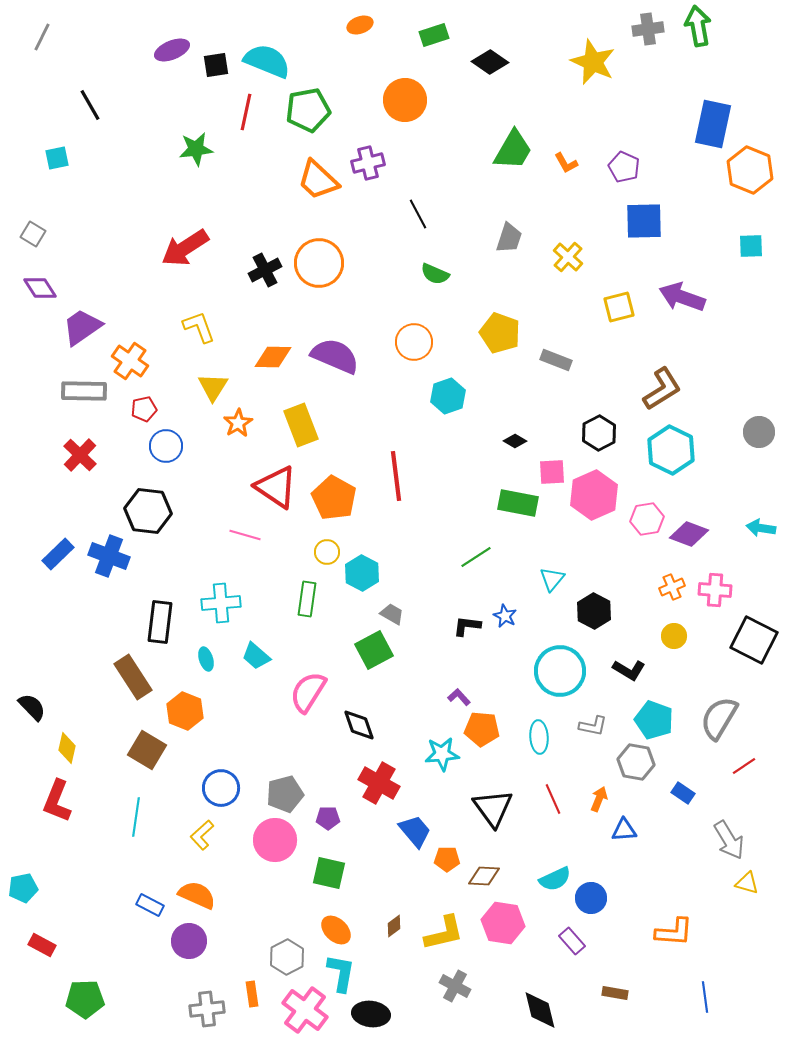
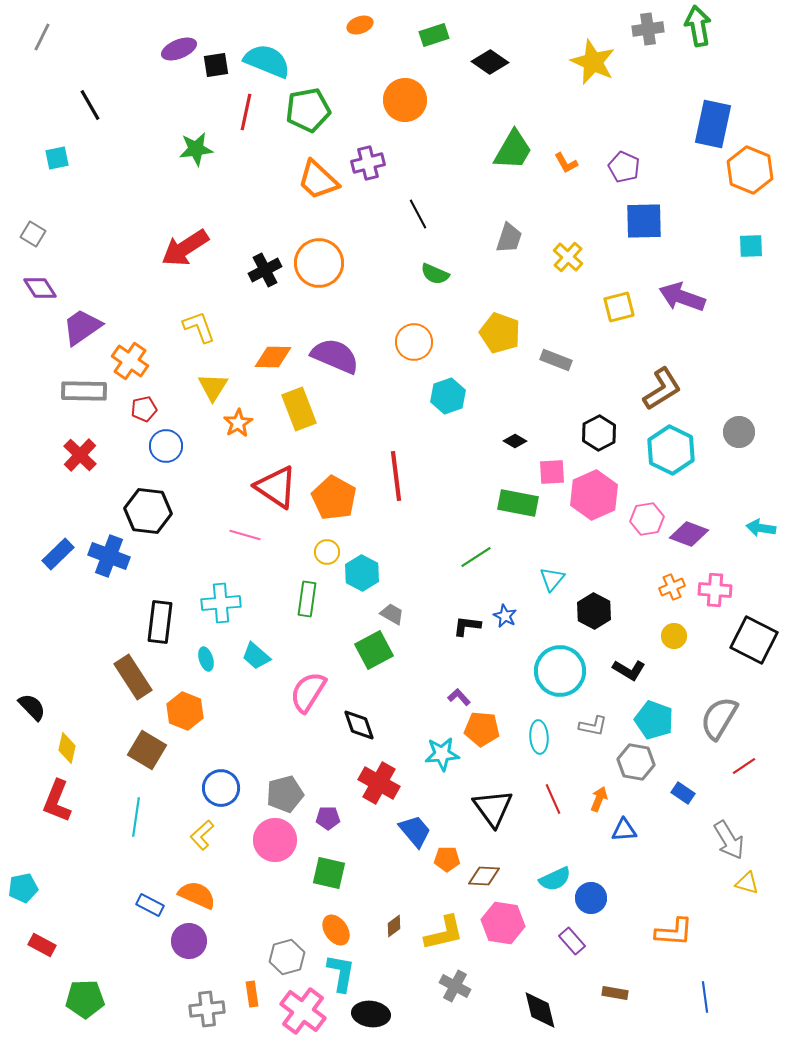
purple ellipse at (172, 50): moved 7 px right, 1 px up
yellow rectangle at (301, 425): moved 2 px left, 16 px up
gray circle at (759, 432): moved 20 px left
orange ellipse at (336, 930): rotated 12 degrees clockwise
gray hexagon at (287, 957): rotated 12 degrees clockwise
pink cross at (305, 1010): moved 2 px left, 1 px down
